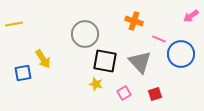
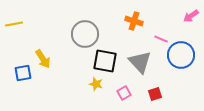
pink line: moved 2 px right
blue circle: moved 1 px down
